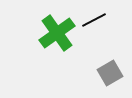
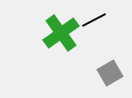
green cross: moved 4 px right
